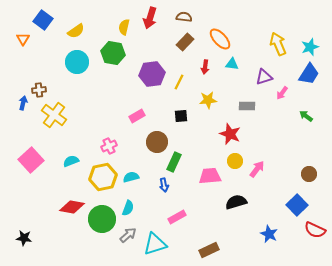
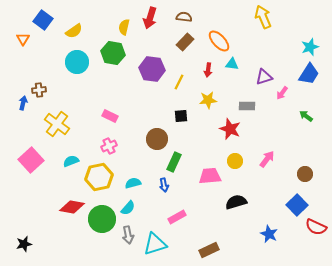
yellow semicircle at (76, 31): moved 2 px left
orange ellipse at (220, 39): moved 1 px left, 2 px down
yellow arrow at (278, 44): moved 15 px left, 27 px up
red arrow at (205, 67): moved 3 px right, 3 px down
purple hexagon at (152, 74): moved 5 px up; rotated 15 degrees clockwise
yellow cross at (54, 115): moved 3 px right, 9 px down
pink rectangle at (137, 116): moved 27 px left; rotated 56 degrees clockwise
red star at (230, 134): moved 5 px up
brown circle at (157, 142): moved 3 px up
pink arrow at (257, 169): moved 10 px right, 10 px up
brown circle at (309, 174): moved 4 px left
yellow hexagon at (103, 177): moved 4 px left
cyan semicircle at (131, 177): moved 2 px right, 6 px down
cyan semicircle at (128, 208): rotated 21 degrees clockwise
red semicircle at (315, 230): moved 1 px right, 3 px up
gray arrow at (128, 235): rotated 120 degrees clockwise
black star at (24, 238): moved 6 px down; rotated 21 degrees counterclockwise
